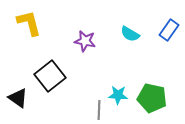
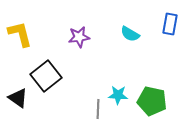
yellow L-shape: moved 9 px left, 11 px down
blue rectangle: moved 1 px right, 6 px up; rotated 25 degrees counterclockwise
purple star: moved 6 px left, 4 px up; rotated 20 degrees counterclockwise
black square: moved 4 px left
green pentagon: moved 3 px down
gray line: moved 1 px left, 1 px up
